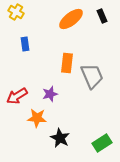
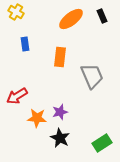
orange rectangle: moved 7 px left, 6 px up
purple star: moved 10 px right, 18 px down
